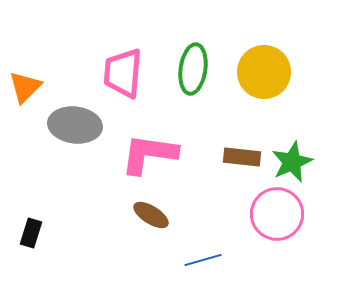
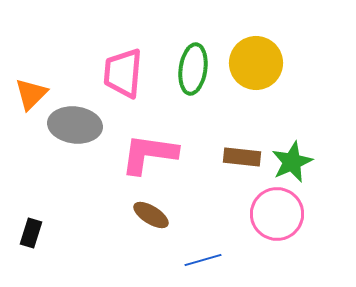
yellow circle: moved 8 px left, 9 px up
orange triangle: moved 6 px right, 7 px down
